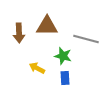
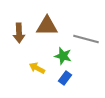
blue rectangle: rotated 40 degrees clockwise
